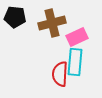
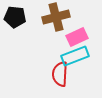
brown cross: moved 4 px right, 6 px up
cyan rectangle: moved 6 px up; rotated 64 degrees clockwise
